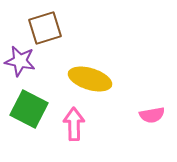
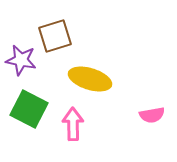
brown square: moved 10 px right, 8 px down
purple star: moved 1 px right, 1 px up
pink arrow: moved 1 px left
